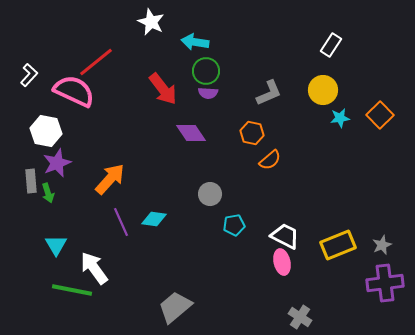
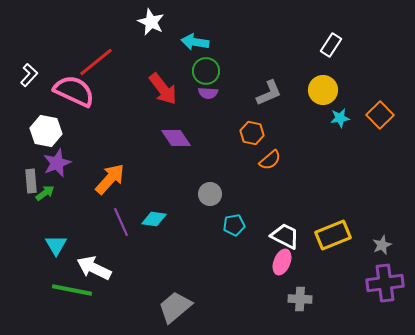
purple diamond: moved 15 px left, 5 px down
green arrow: moved 3 px left; rotated 108 degrees counterclockwise
yellow rectangle: moved 5 px left, 10 px up
pink ellipse: rotated 35 degrees clockwise
white arrow: rotated 28 degrees counterclockwise
gray cross: moved 18 px up; rotated 30 degrees counterclockwise
